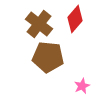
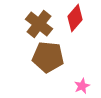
red diamond: moved 1 px up
